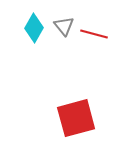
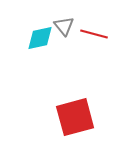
cyan diamond: moved 6 px right, 10 px down; rotated 48 degrees clockwise
red square: moved 1 px left, 1 px up
